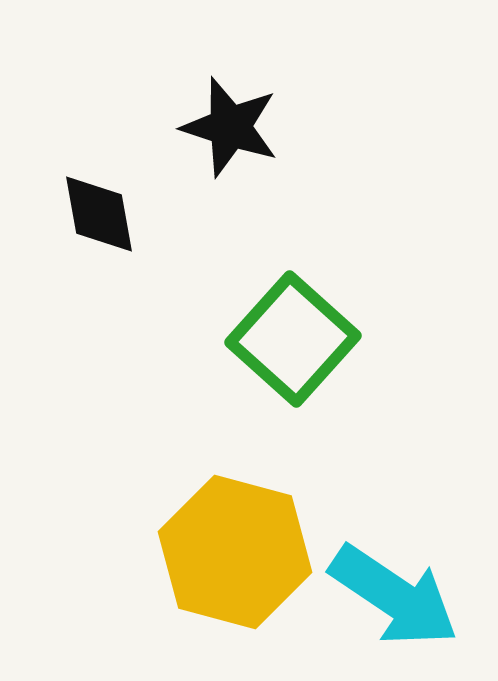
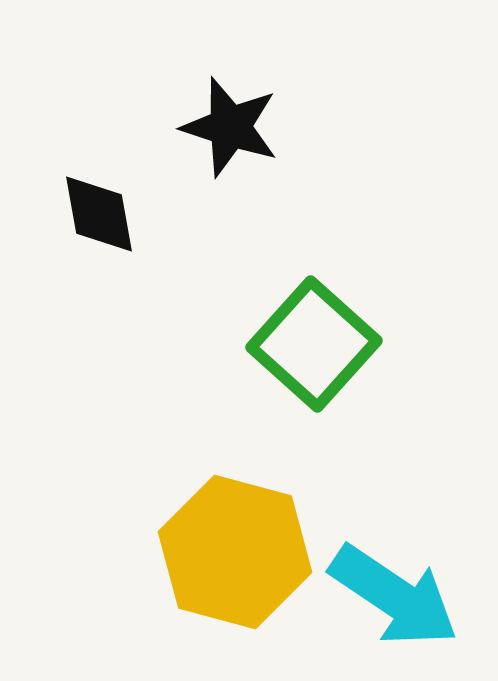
green square: moved 21 px right, 5 px down
